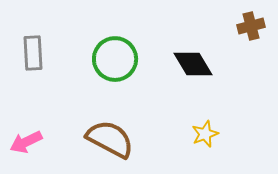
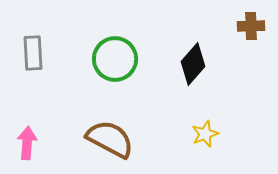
brown cross: rotated 12 degrees clockwise
black diamond: rotated 72 degrees clockwise
pink arrow: moved 1 px right, 1 px down; rotated 120 degrees clockwise
